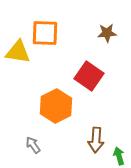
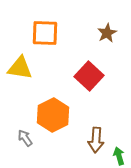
brown star: rotated 24 degrees counterclockwise
yellow triangle: moved 2 px right, 16 px down
red square: rotated 8 degrees clockwise
orange hexagon: moved 3 px left, 9 px down
gray arrow: moved 8 px left, 7 px up
